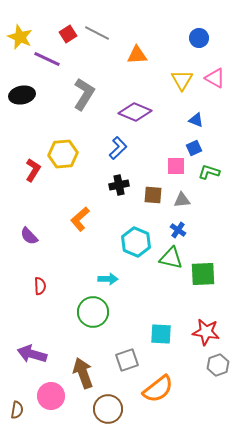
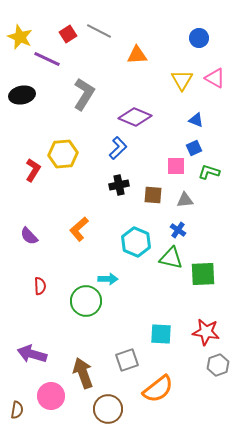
gray line: moved 2 px right, 2 px up
purple diamond: moved 5 px down
gray triangle: moved 3 px right
orange L-shape: moved 1 px left, 10 px down
green circle: moved 7 px left, 11 px up
